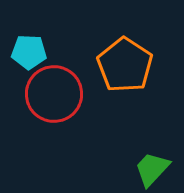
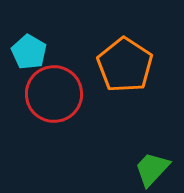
cyan pentagon: rotated 28 degrees clockwise
